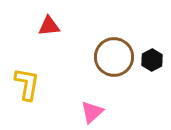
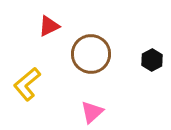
red triangle: rotated 20 degrees counterclockwise
brown circle: moved 23 px left, 3 px up
yellow L-shape: rotated 140 degrees counterclockwise
